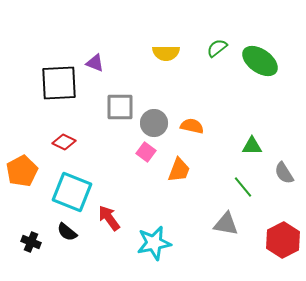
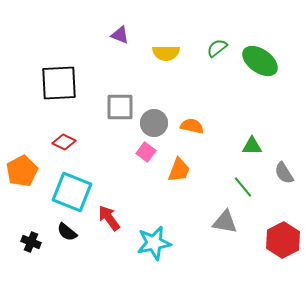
purple triangle: moved 25 px right, 28 px up
gray triangle: moved 1 px left, 2 px up
